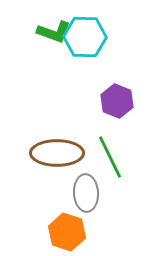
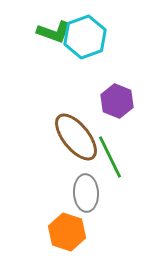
cyan hexagon: rotated 21 degrees counterclockwise
brown ellipse: moved 19 px right, 16 px up; rotated 51 degrees clockwise
